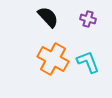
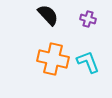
black semicircle: moved 2 px up
orange cross: rotated 16 degrees counterclockwise
